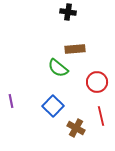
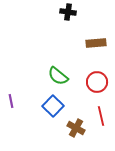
brown rectangle: moved 21 px right, 6 px up
green semicircle: moved 8 px down
